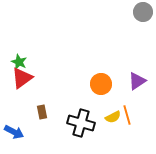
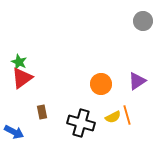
gray circle: moved 9 px down
